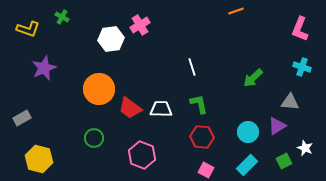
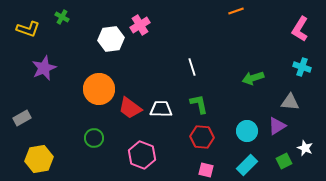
pink L-shape: rotated 10 degrees clockwise
green arrow: rotated 25 degrees clockwise
cyan circle: moved 1 px left, 1 px up
yellow hexagon: rotated 24 degrees counterclockwise
pink square: rotated 14 degrees counterclockwise
